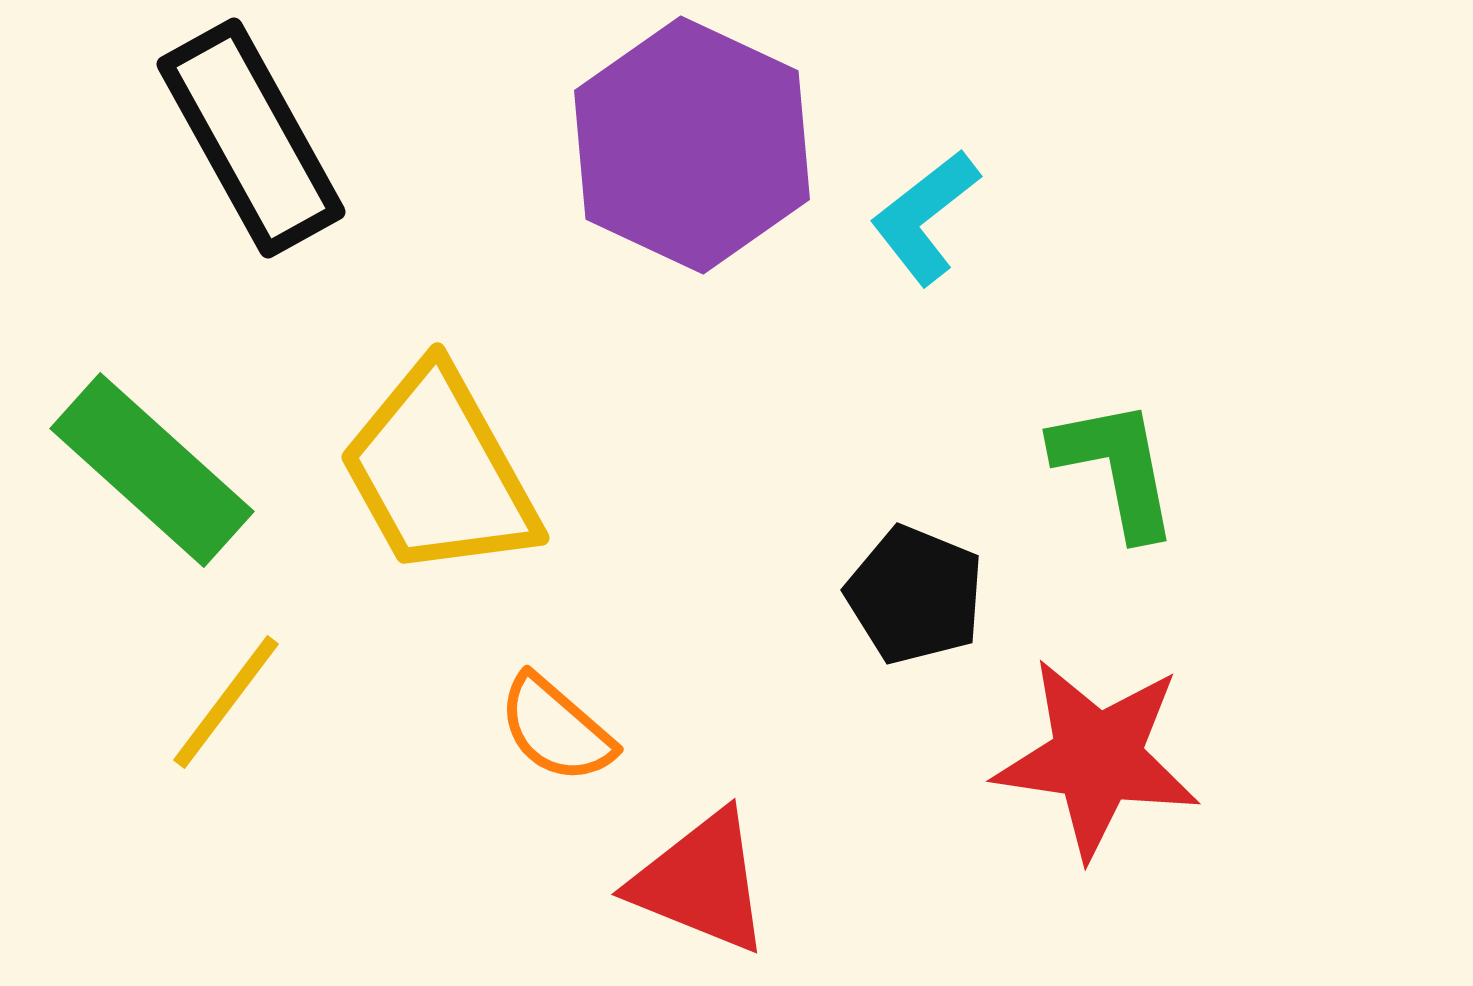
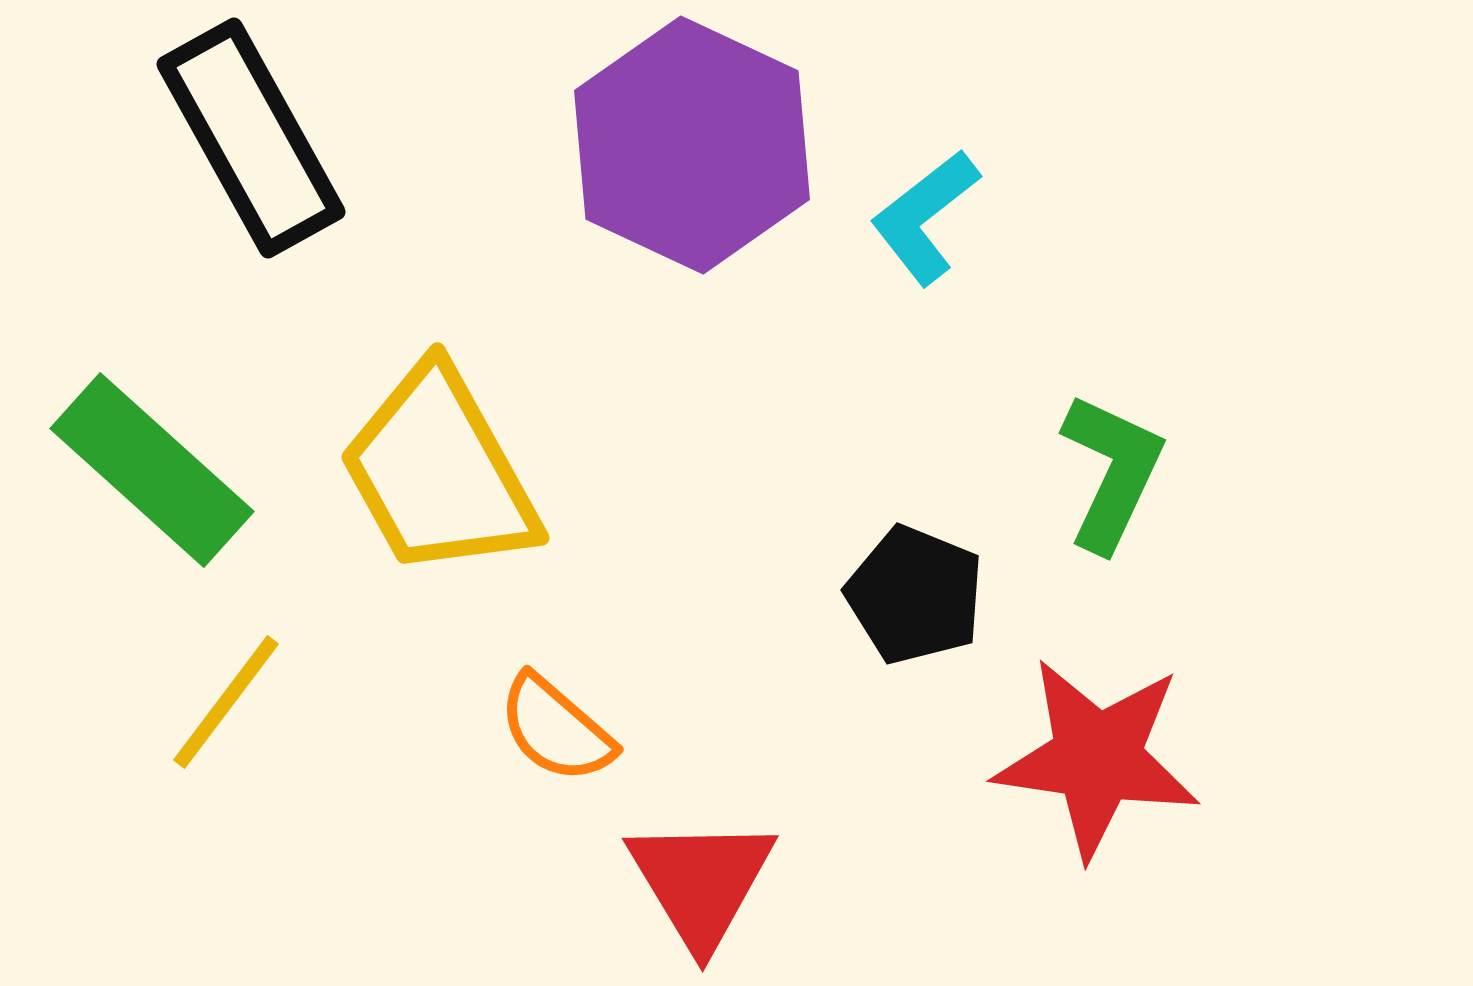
green L-shape: moved 4 px left, 4 px down; rotated 36 degrees clockwise
red triangle: rotated 37 degrees clockwise
